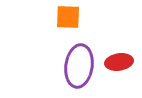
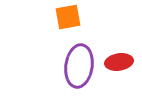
orange square: rotated 12 degrees counterclockwise
